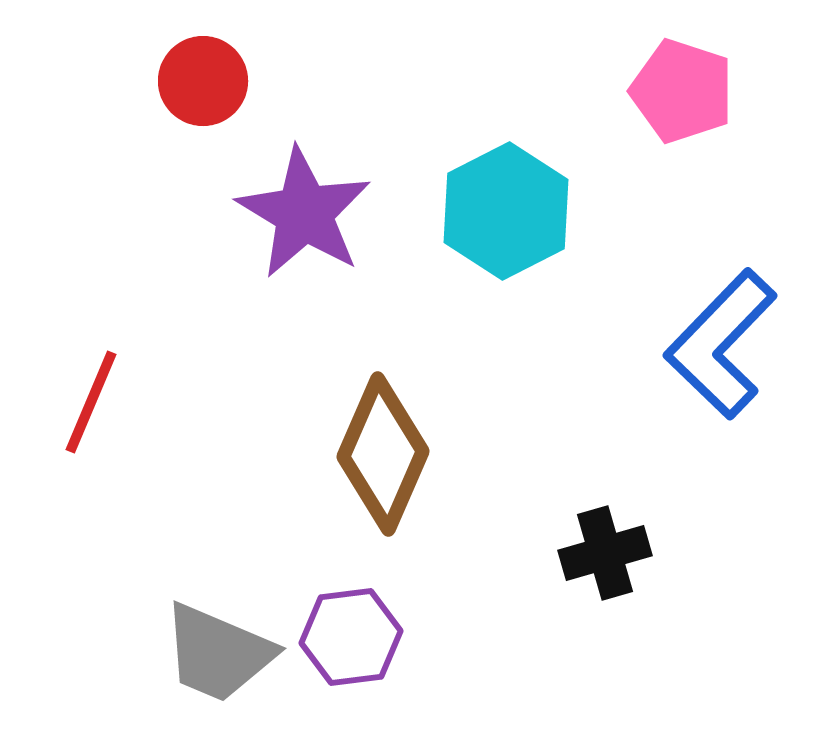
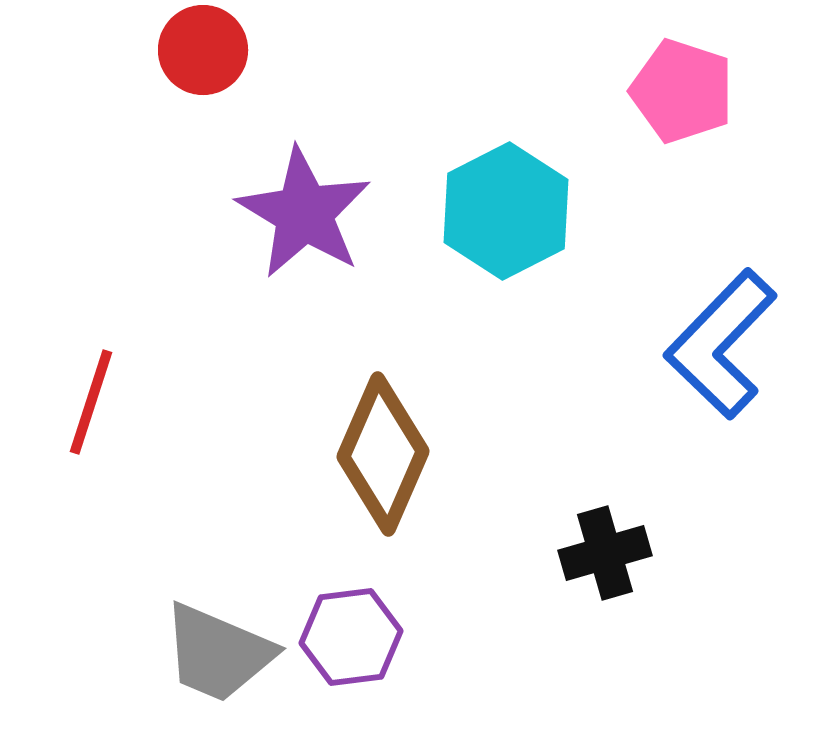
red circle: moved 31 px up
red line: rotated 5 degrees counterclockwise
